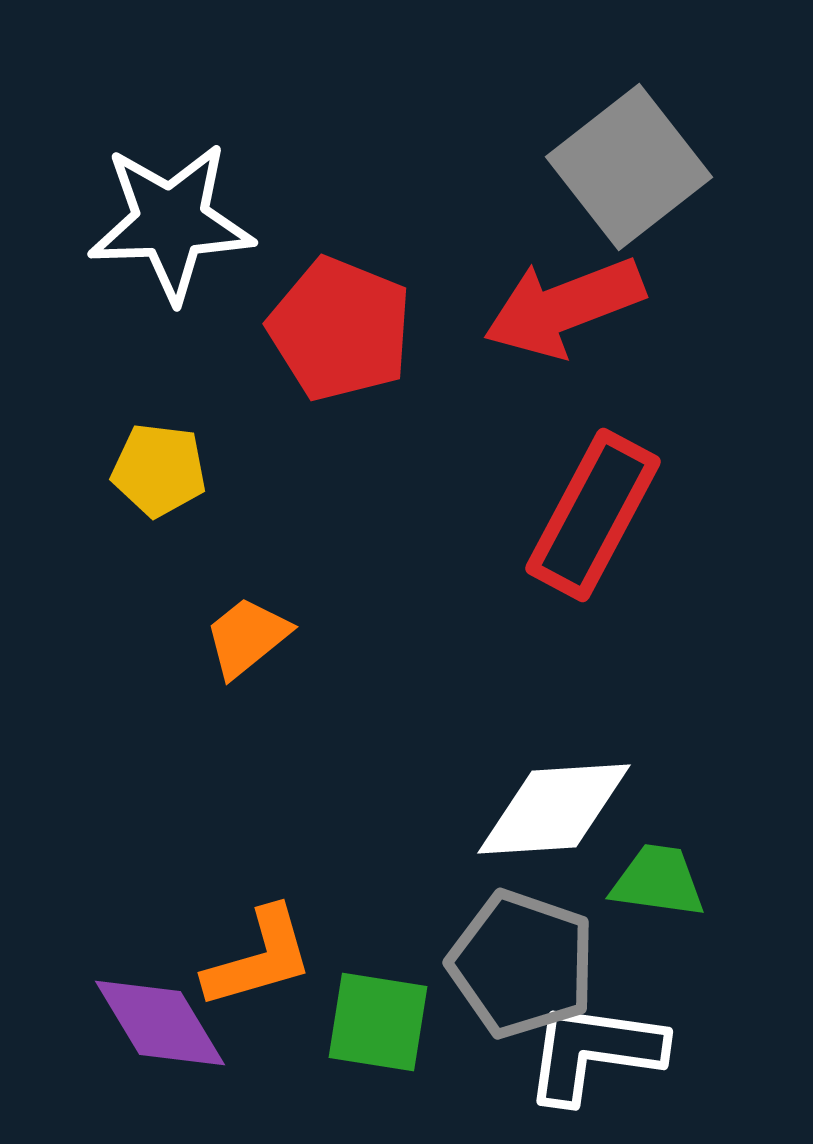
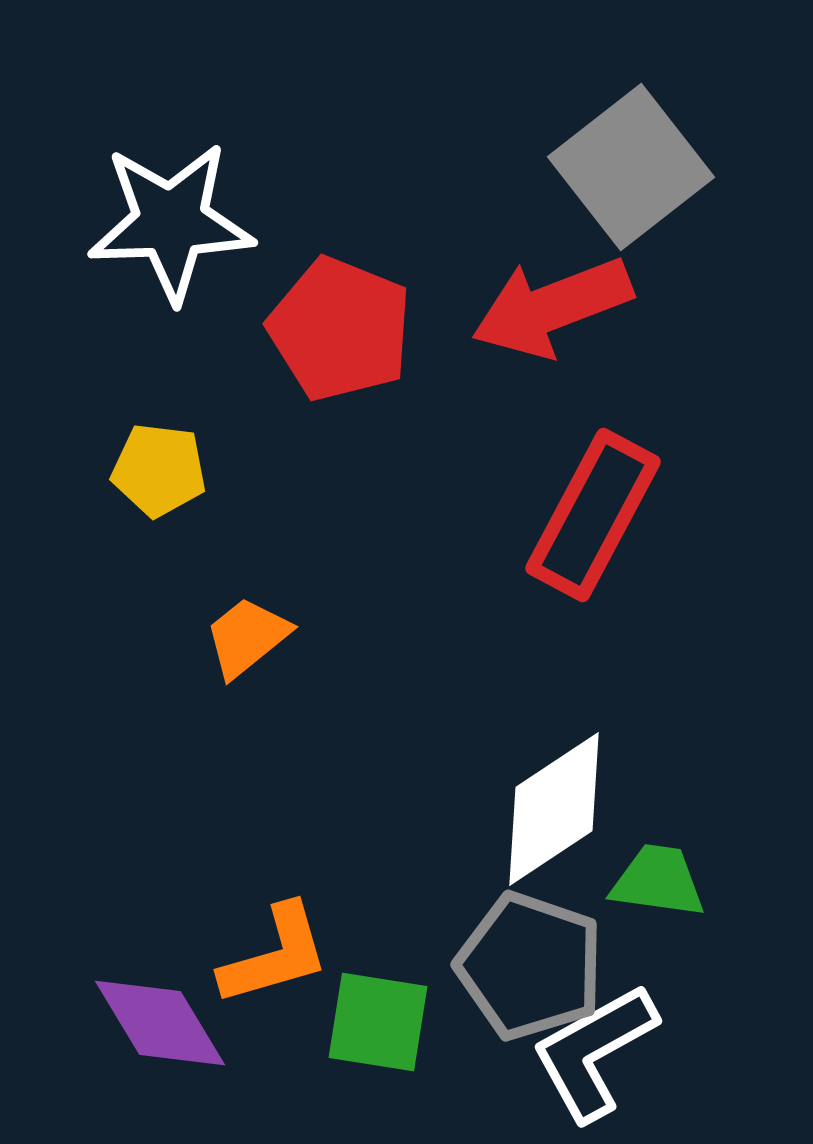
gray square: moved 2 px right
red arrow: moved 12 px left
white diamond: rotated 30 degrees counterclockwise
orange L-shape: moved 16 px right, 3 px up
gray pentagon: moved 8 px right, 2 px down
white L-shape: rotated 37 degrees counterclockwise
